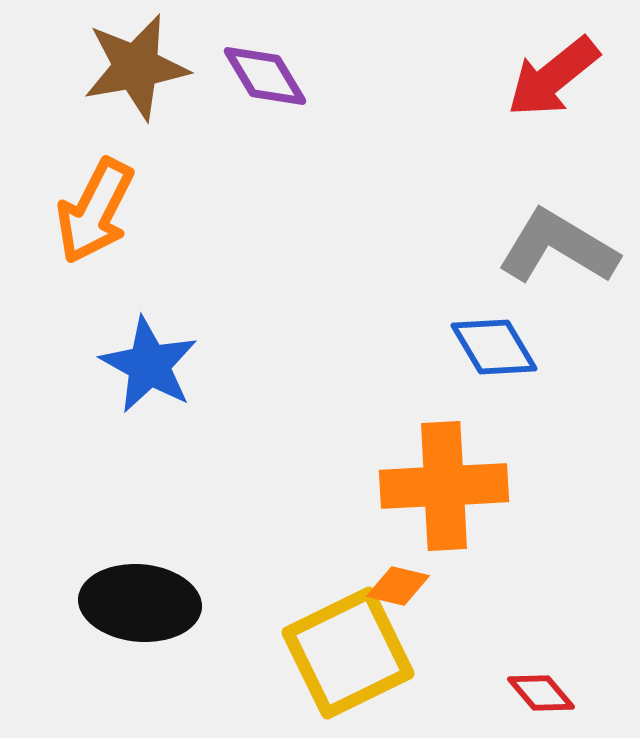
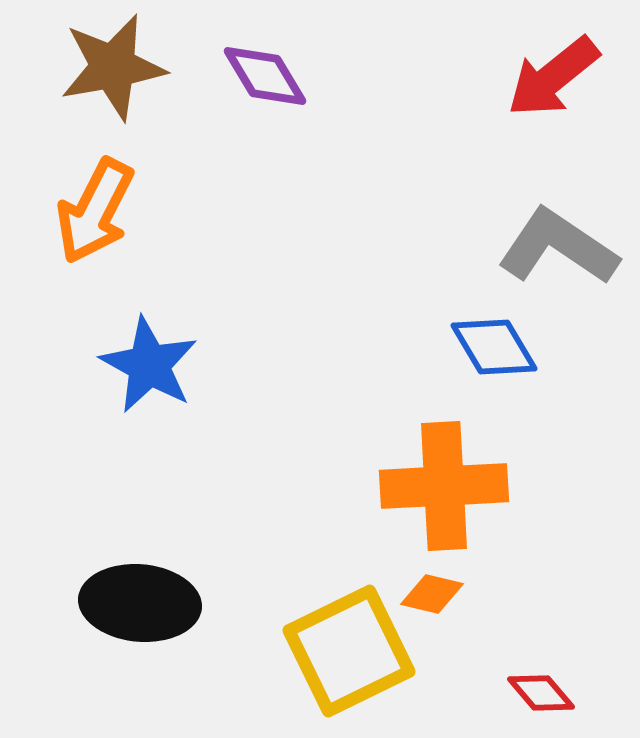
brown star: moved 23 px left
gray L-shape: rotated 3 degrees clockwise
orange diamond: moved 34 px right, 8 px down
yellow square: moved 1 px right, 2 px up
